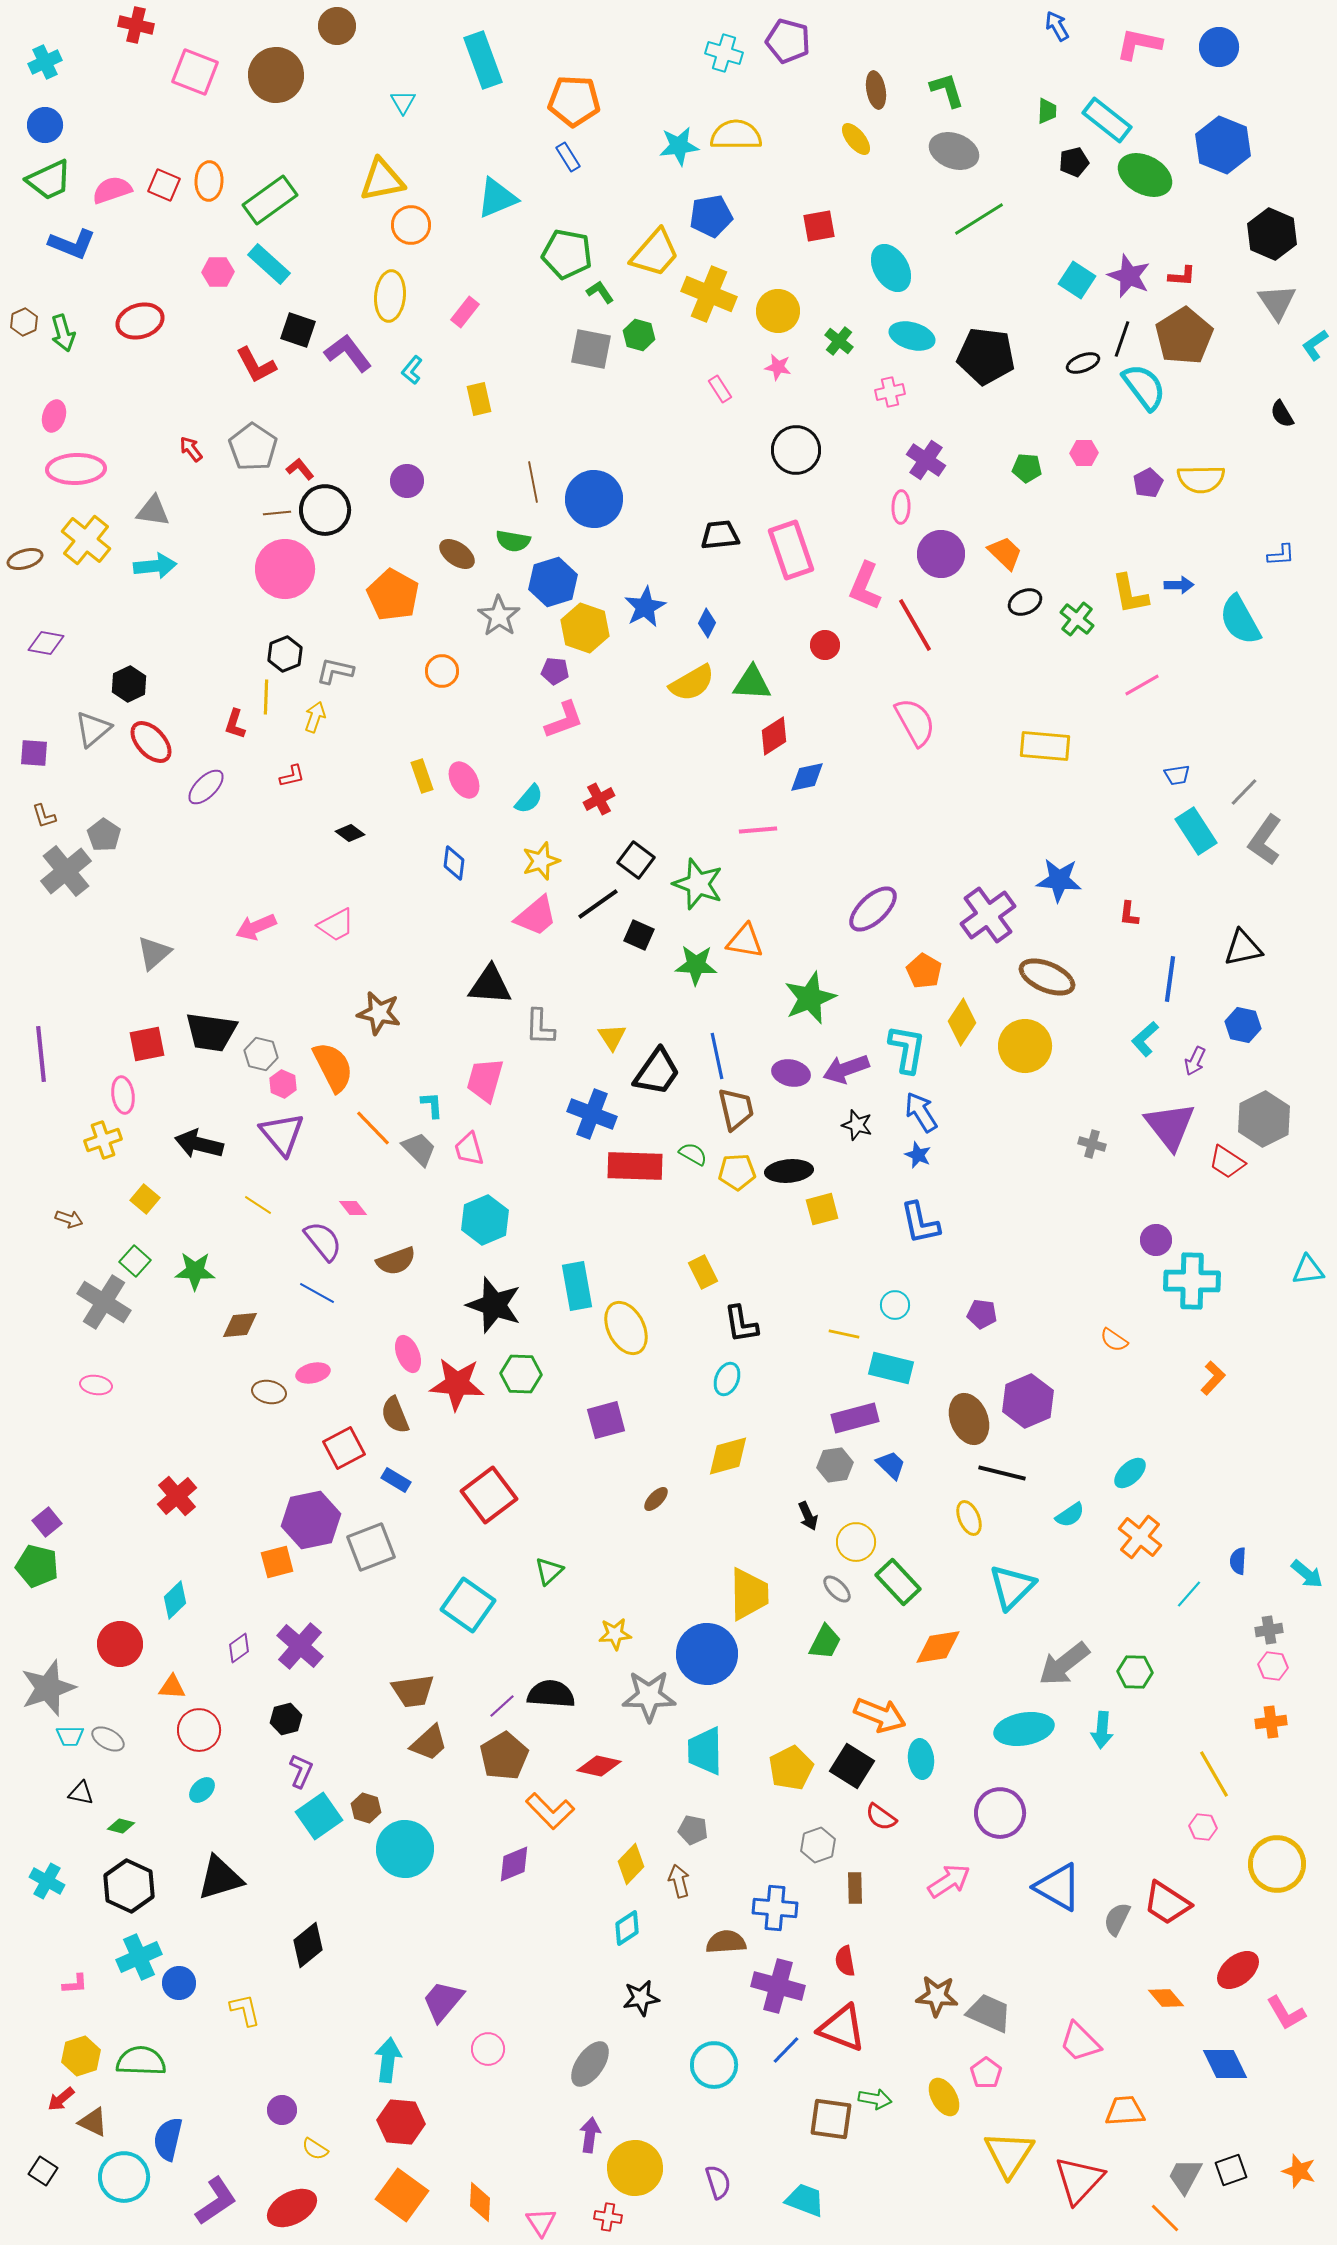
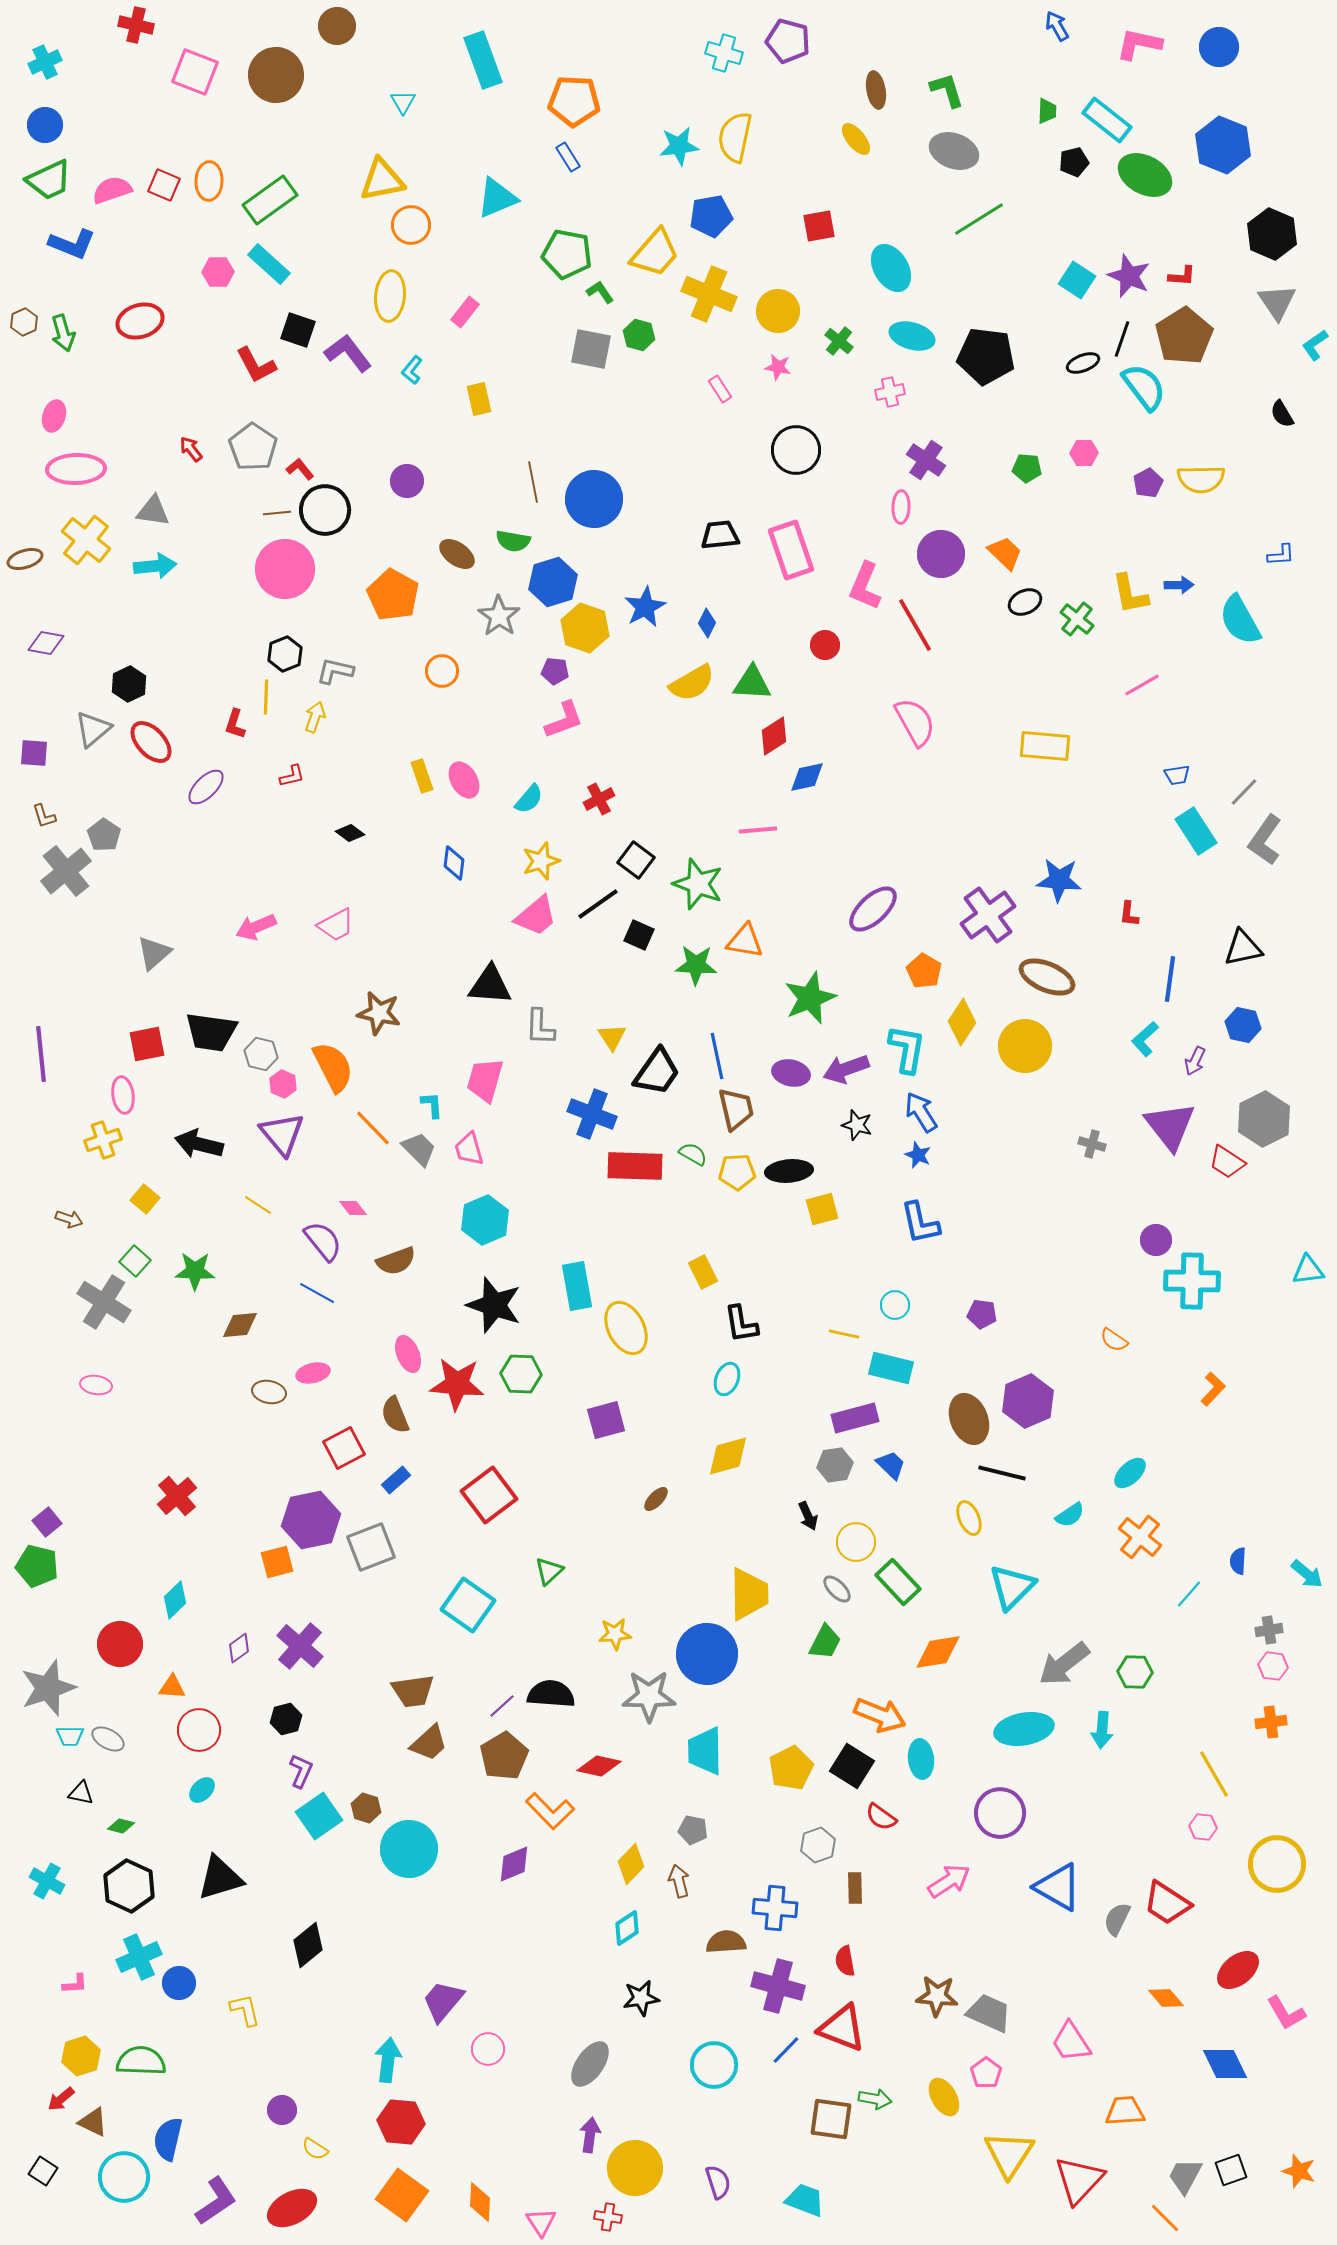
yellow semicircle at (736, 135): moved 1 px left, 2 px down; rotated 78 degrees counterclockwise
orange L-shape at (1213, 1378): moved 11 px down
blue rectangle at (396, 1480): rotated 72 degrees counterclockwise
orange diamond at (938, 1647): moved 5 px down
cyan circle at (405, 1849): moved 4 px right
pink trapezoid at (1080, 2042): moved 9 px left; rotated 12 degrees clockwise
